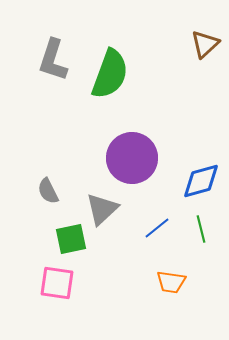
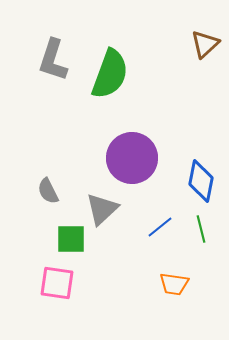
blue diamond: rotated 63 degrees counterclockwise
blue line: moved 3 px right, 1 px up
green square: rotated 12 degrees clockwise
orange trapezoid: moved 3 px right, 2 px down
